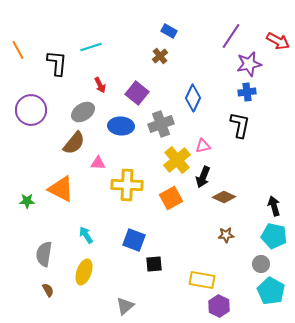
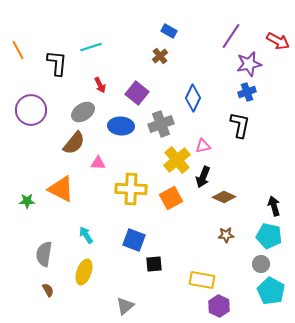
blue cross at (247, 92): rotated 12 degrees counterclockwise
yellow cross at (127, 185): moved 4 px right, 4 px down
cyan pentagon at (274, 236): moved 5 px left
